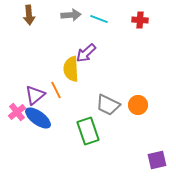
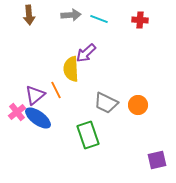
gray trapezoid: moved 2 px left, 2 px up
green rectangle: moved 4 px down
